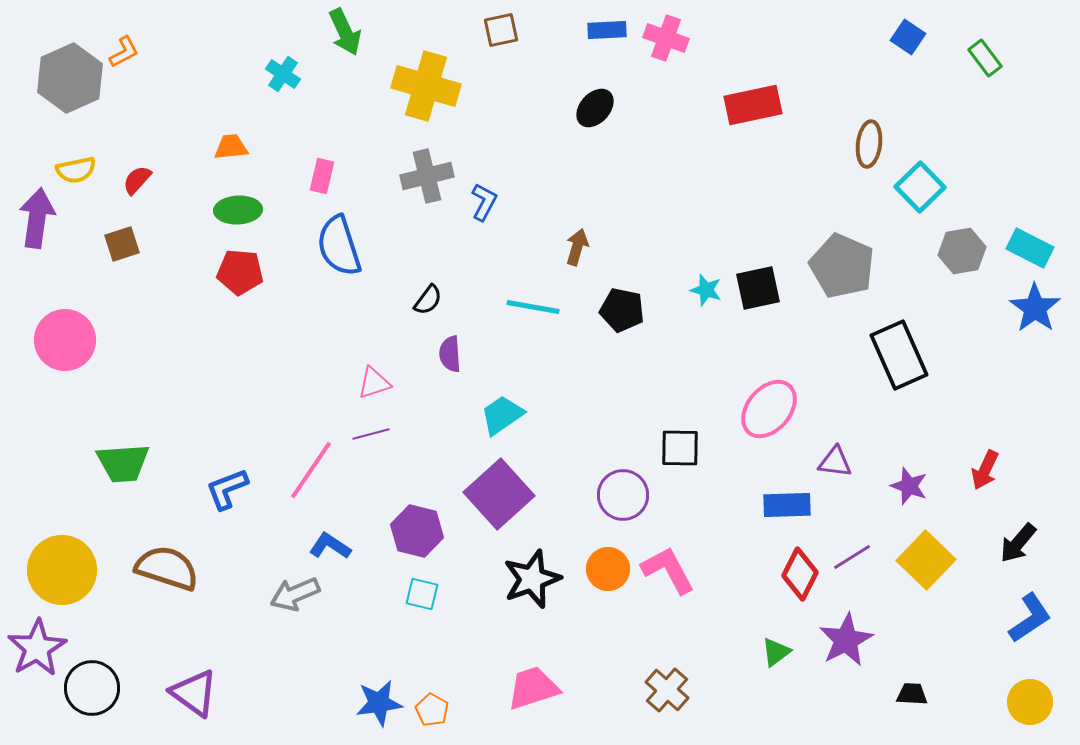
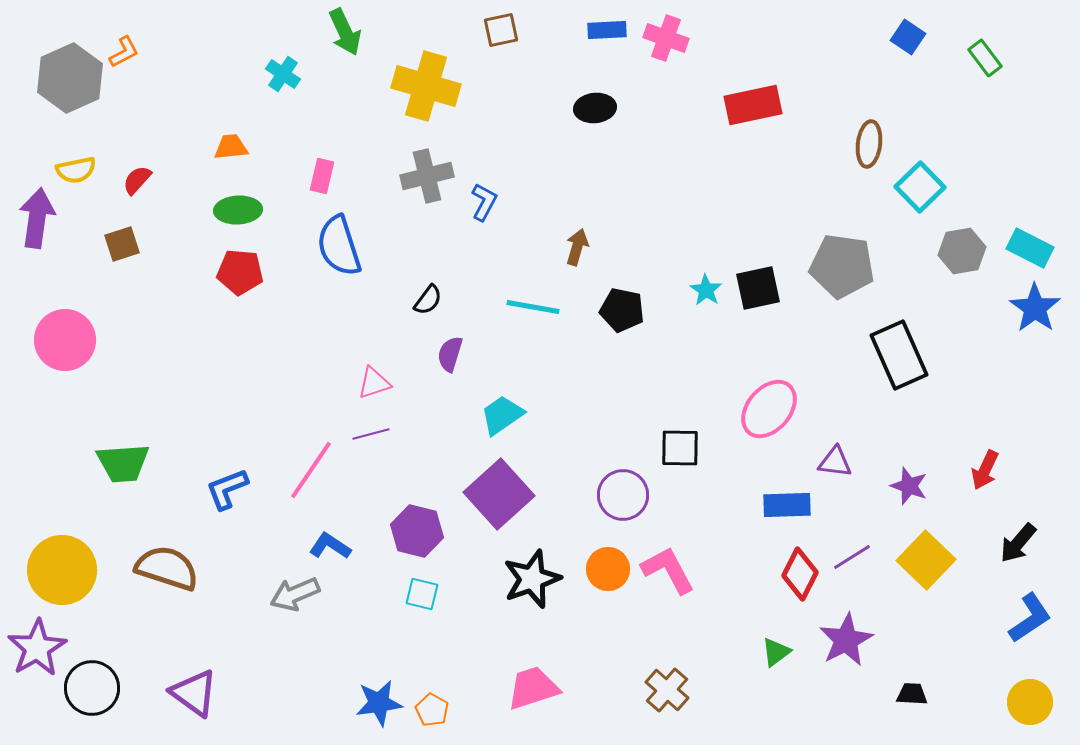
black ellipse at (595, 108): rotated 42 degrees clockwise
gray pentagon at (842, 266): rotated 16 degrees counterclockwise
cyan star at (706, 290): rotated 16 degrees clockwise
purple semicircle at (450, 354): rotated 21 degrees clockwise
